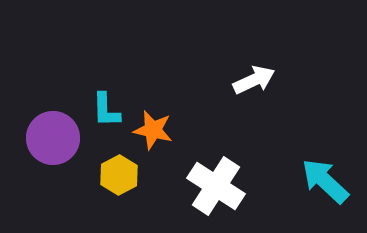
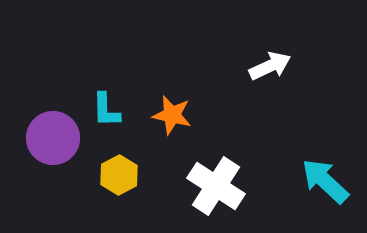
white arrow: moved 16 px right, 14 px up
orange star: moved 19 px right, 15 px up
